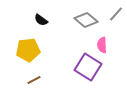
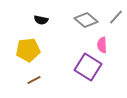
gray line: moved 3 px down
black semicircle: rotated 24 degrees counterclockwise
